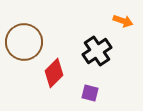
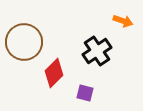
purple square: moved 5 px left
